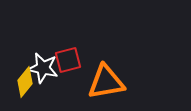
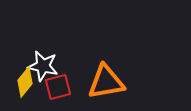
red square: moved 10 px left, 27 px down
white star: moved 2 px up
